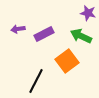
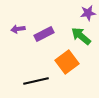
purple star: rotated 21 degrees counterclockwise
green arrow: rotated 15 degrees clockwise
orange square: moved 1 px down
black line: rotated 50 degrees clockwise
